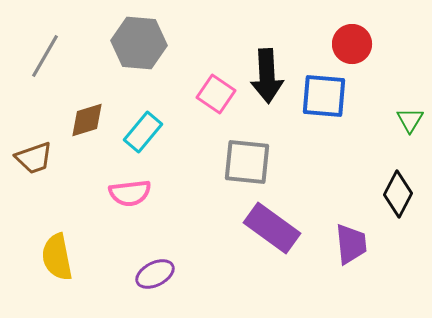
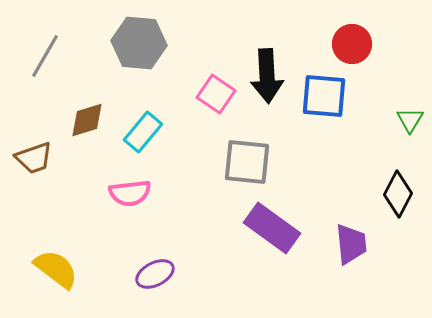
yellow semicircle: moved 1 px left, 12 px down; rotated 138 degrees clockwise
